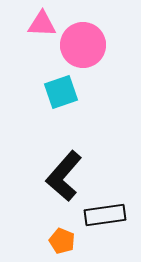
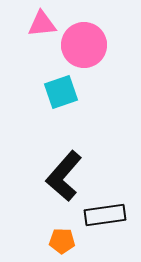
pink triangle: rotated 8 degrees counterclockwise
pink circle: moved 1 px right
orange pentagon: rotated 20 degrees counterclockwise
